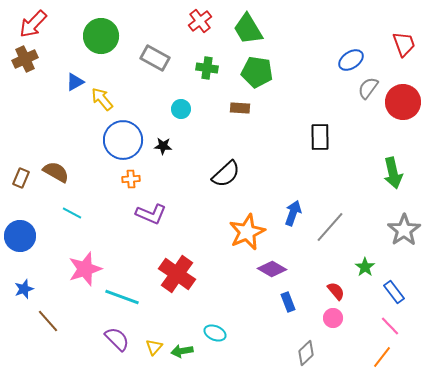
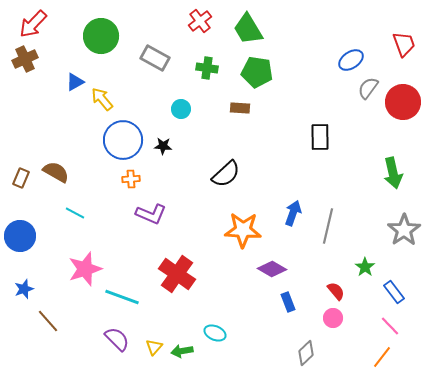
cyan line at (72, 213): moved 3 px right
gray line at (330, 227): moved 2 px left, 1 px up; rotated 28 degrees counterclockwise
orange star at (247, 232): moved 4 px left, 2 px up; rotated 27 degrees clockwise
